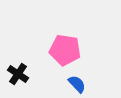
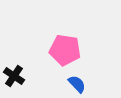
black cross: moved 4 px left, 2 px down
